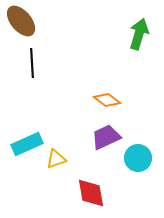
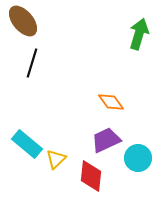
brown ellipse: moved 2 px right
black line: rotated 20 degrees clockwise
orange diamond: moved 4 px right, 2 px down; rotated 16 degrees clockwise
purple trapezoid: moved 3 px down
cyan rectangle: rotated 64 degrees clockwise
yellow triangle: rotated 25 degrees counterclockwise
red diamond: moved 17 px up; rotated 16 degrees clockwise
